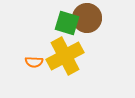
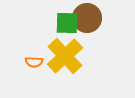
green square: rotated 15 degrees counterclockwise
yellow cross: rotated 15 degrees counterclockwise
